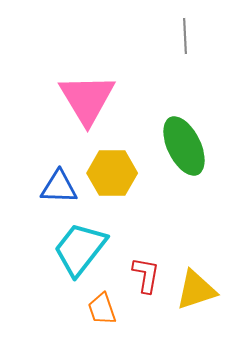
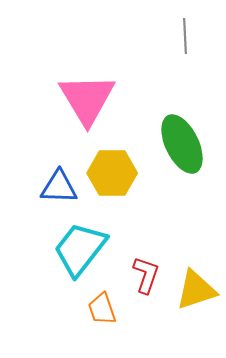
green ellipse: moved 2 px left, 2 px up
red L-shape: rotated 9 degrees clockwise
